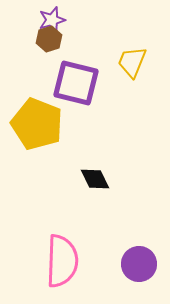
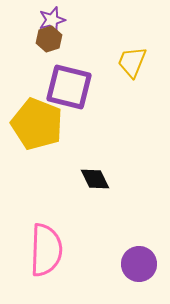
purple square: moved 7 px left, 4 px down
pink semicircle: moved 16 px left, 11 px up
